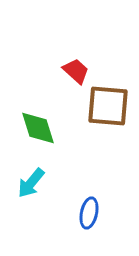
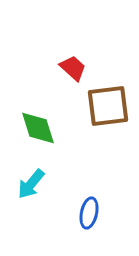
red trapezoid: moved 3 px left, 3 px up
brown square: rotated 12 degrees counterclockwise
cyan arrow: moved 1 px down
